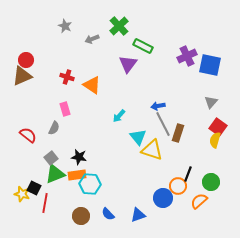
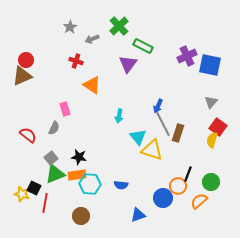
gray star: moved 5 px right, 1 px down; rotated 16 degrees clockwise
red cross: moved 9 px right, 16 px up
blue arrow: rotated 56 degrees counterclockwise
cyan arrow: rotated 32 degrees counterclockwise
yellow semicircle: moved 3 px left
blue semicircle: moved 13 px right, 29 px up; rotated 40 degrees counterclockwise
